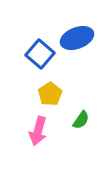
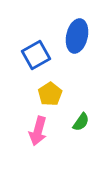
blue ellipse: moved 2 px up; rotated 56 degrees counterclockwise
blue square: moved 4 px left, 1 px down; rotated 20 degrees clockwise
green semicircle: moved 2 px down
